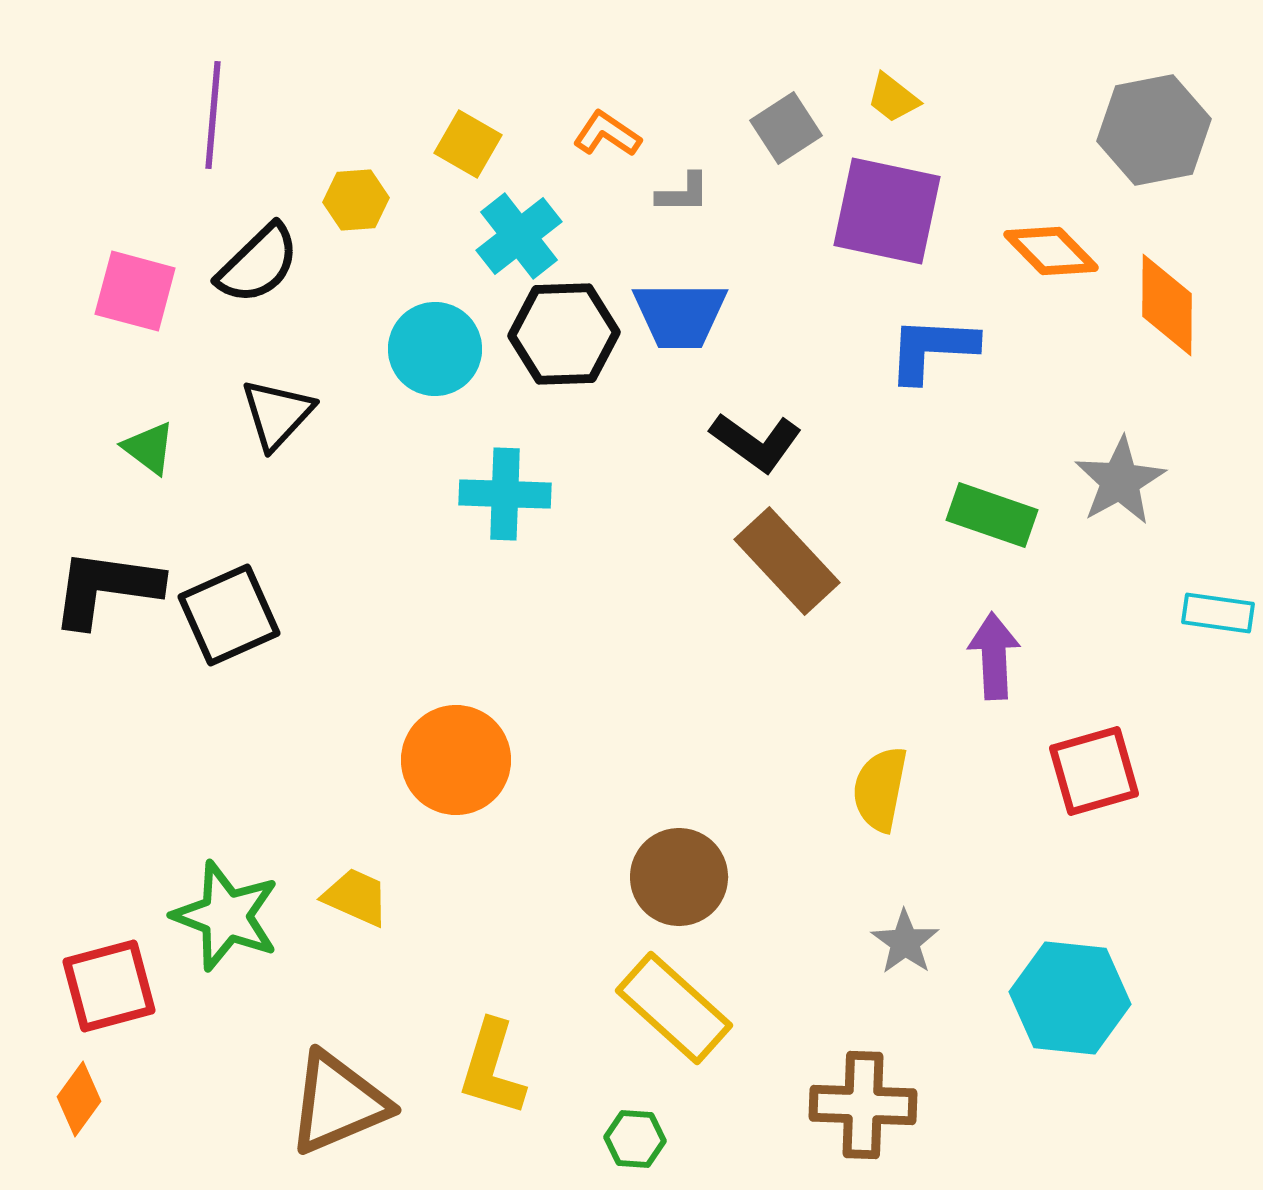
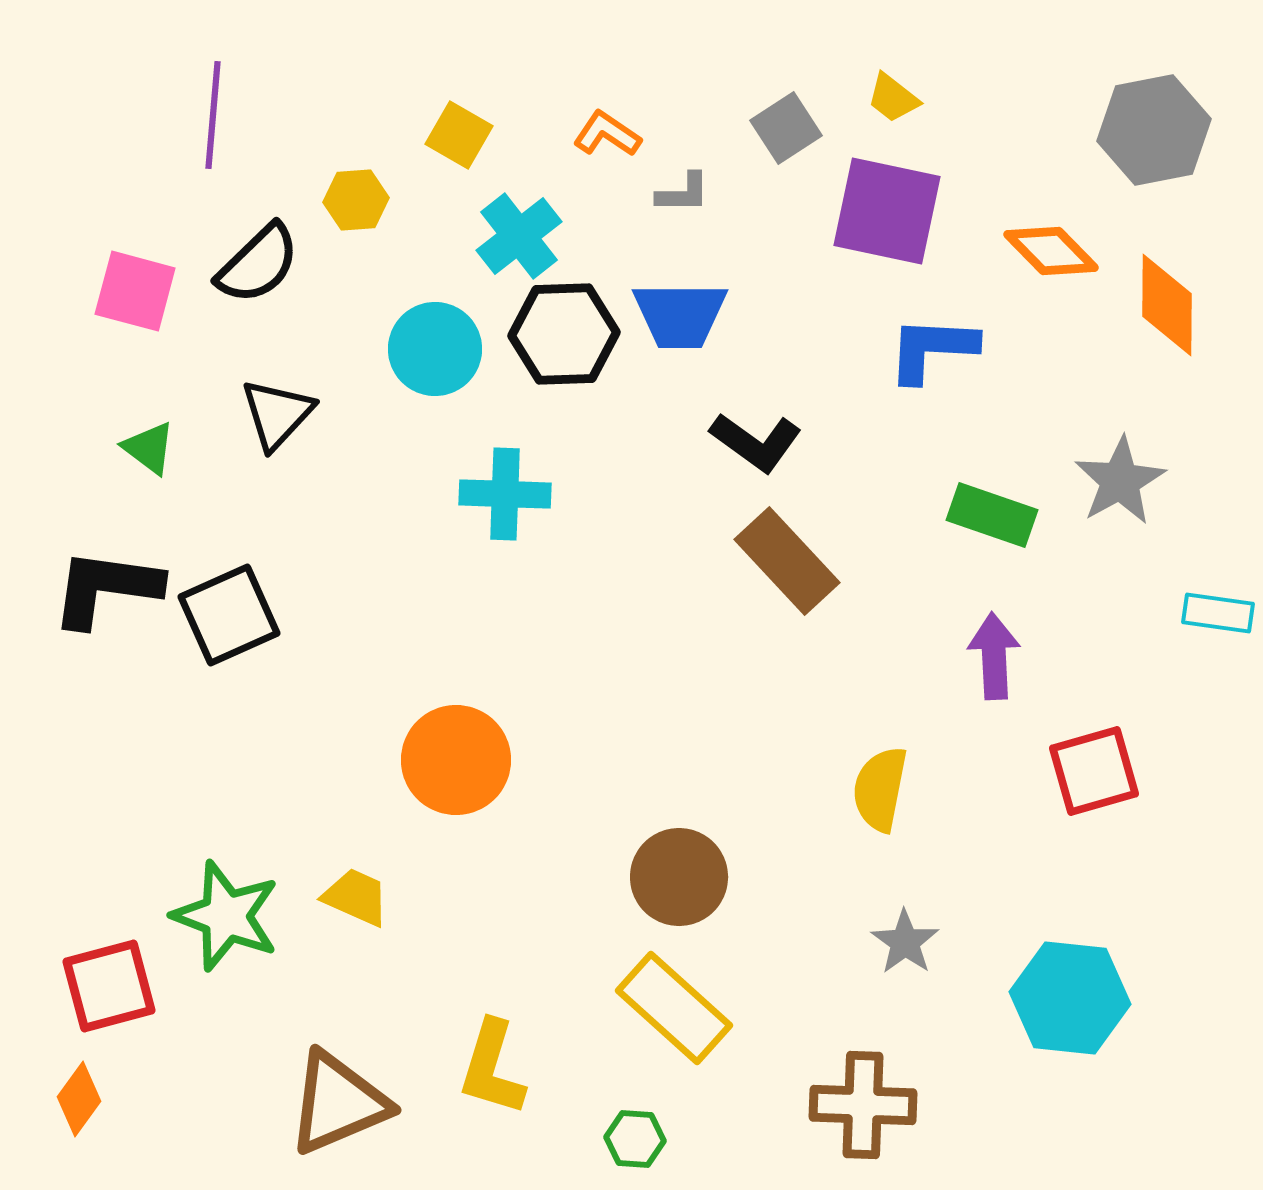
yellow square at (468, 144): moved 9 px left, 9 px up
